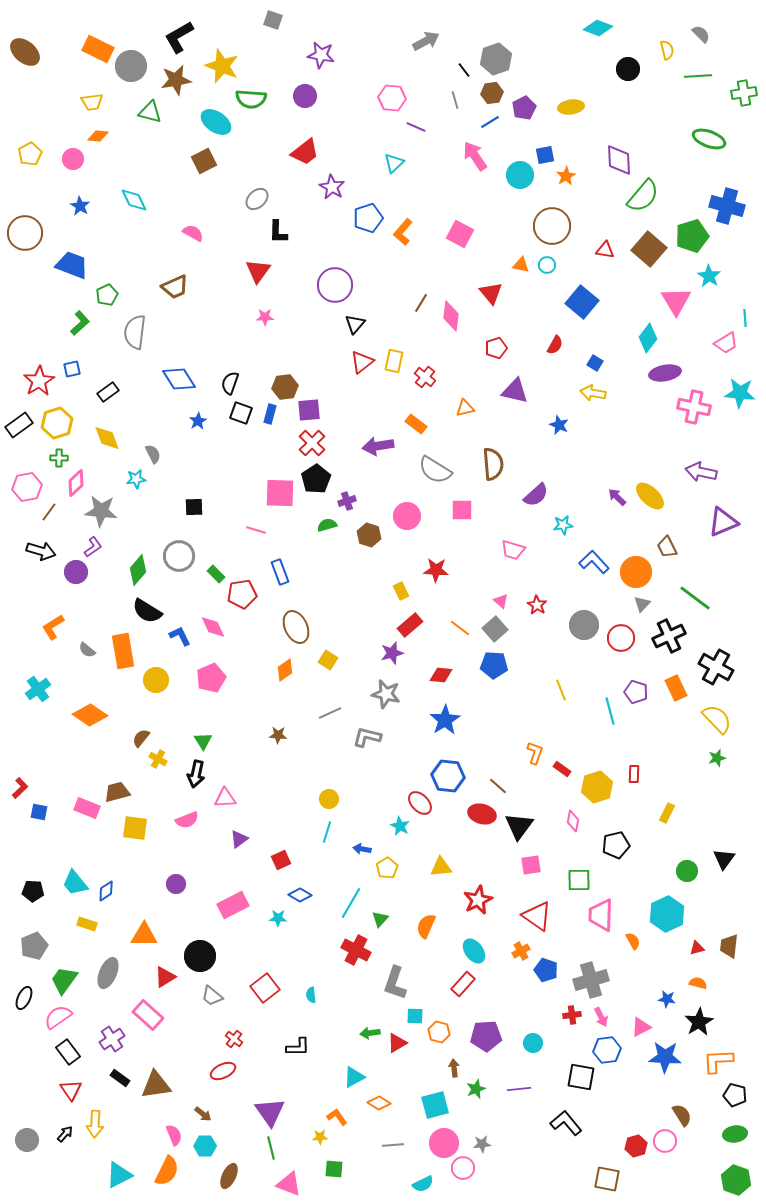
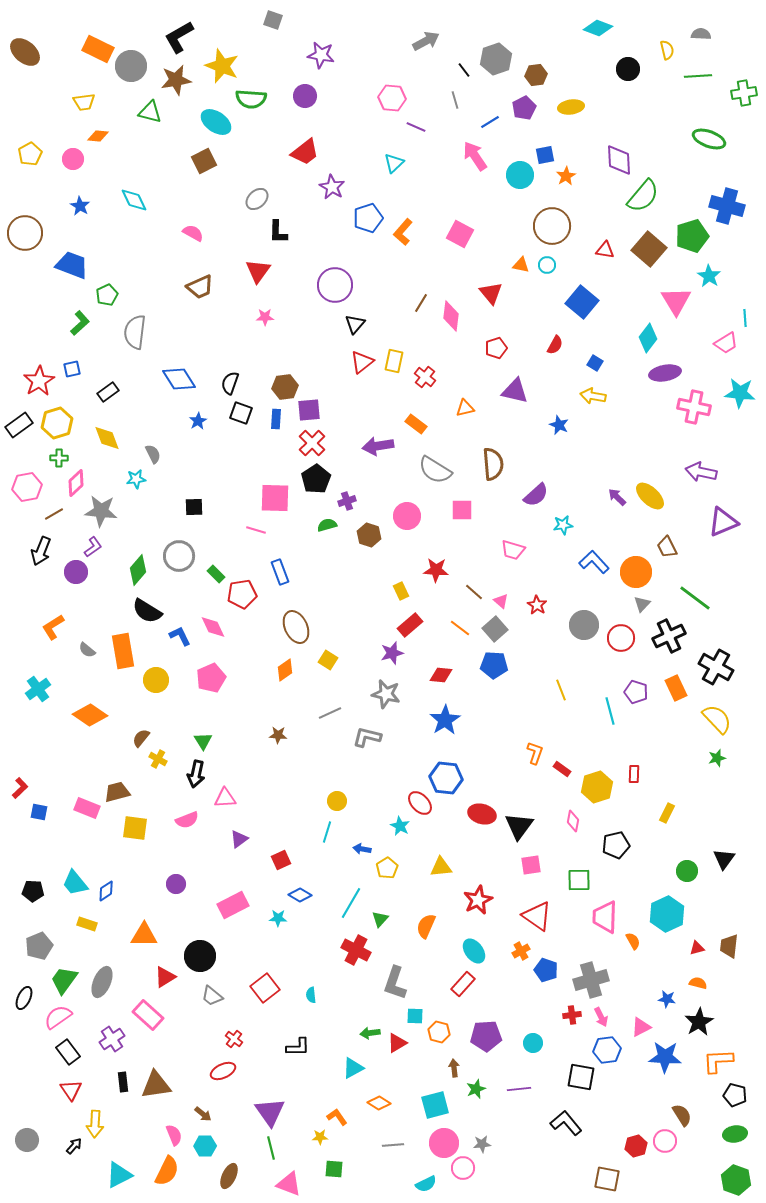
gray semicircle at (701, 34): rotated 42 degrees counterclockwise
brown hexagon at (492, 93): moved 44 px right, 18 px up
yellow trapezoid at (92, 102): moved 8 px left
brown trapezoid at (175, 287): moved 25 px right
yellow arrow at (593, 393): moved 3 px down
blue rectangle at (270, 414): moved 6 px right, 5 px down; rotated 12 degrees counterclockwise
pink square at (280, 493): moved 5 px left, 5 px down
brown line at (49, 512): moved 5 px right, 2 px down; rotated 24 degrees clockwise
black arrow at (41, 551): rotated 96 degrees clockwise
blue hexagon at (448, 776): moved 2 px left, 2 px down
brown line at (498, 786): moved 24 px left, 194 px up
yellow circle at (329, 799): moved 8 px right, 2 px down
pink trapezoid at (601, 915): moved 4 px right, 2 px down
gray pentagon at (34, 946): moved 5 px right
gray ellipse at (108, 973): moved 6 px left, 9 px down
cyan triangle at (354, 1077): moved 1 px left, 9 px up
black rectangle at (120, 1078): moved 3 px right, 4 px down; rotated 48 degrees clockwise
black arrow at (65, 1134): moved 9 px right, 12 px down
cyan semicircle at (423, 1184): moved 3 px right
